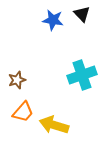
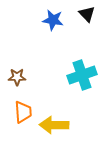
black triangle: moved 5 px right
brown star: moved 3 px up; rotated 18 degrees clockwise
orange trapezoid: rotated 45 degrees counterclockwise
yellow arrow: rotated 16 degrees counterclockwise
